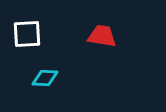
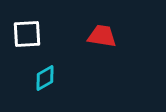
cyan diamond: rotated 32 degrees counterclockwise
